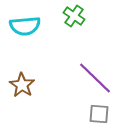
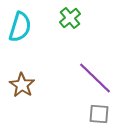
green cross: moved 4 px left, 2 px down; rotated 15 degrees clockwise
cyan semicircle: moved 5 px left, 1 px down; rotated 68 degrees counterclockwise
